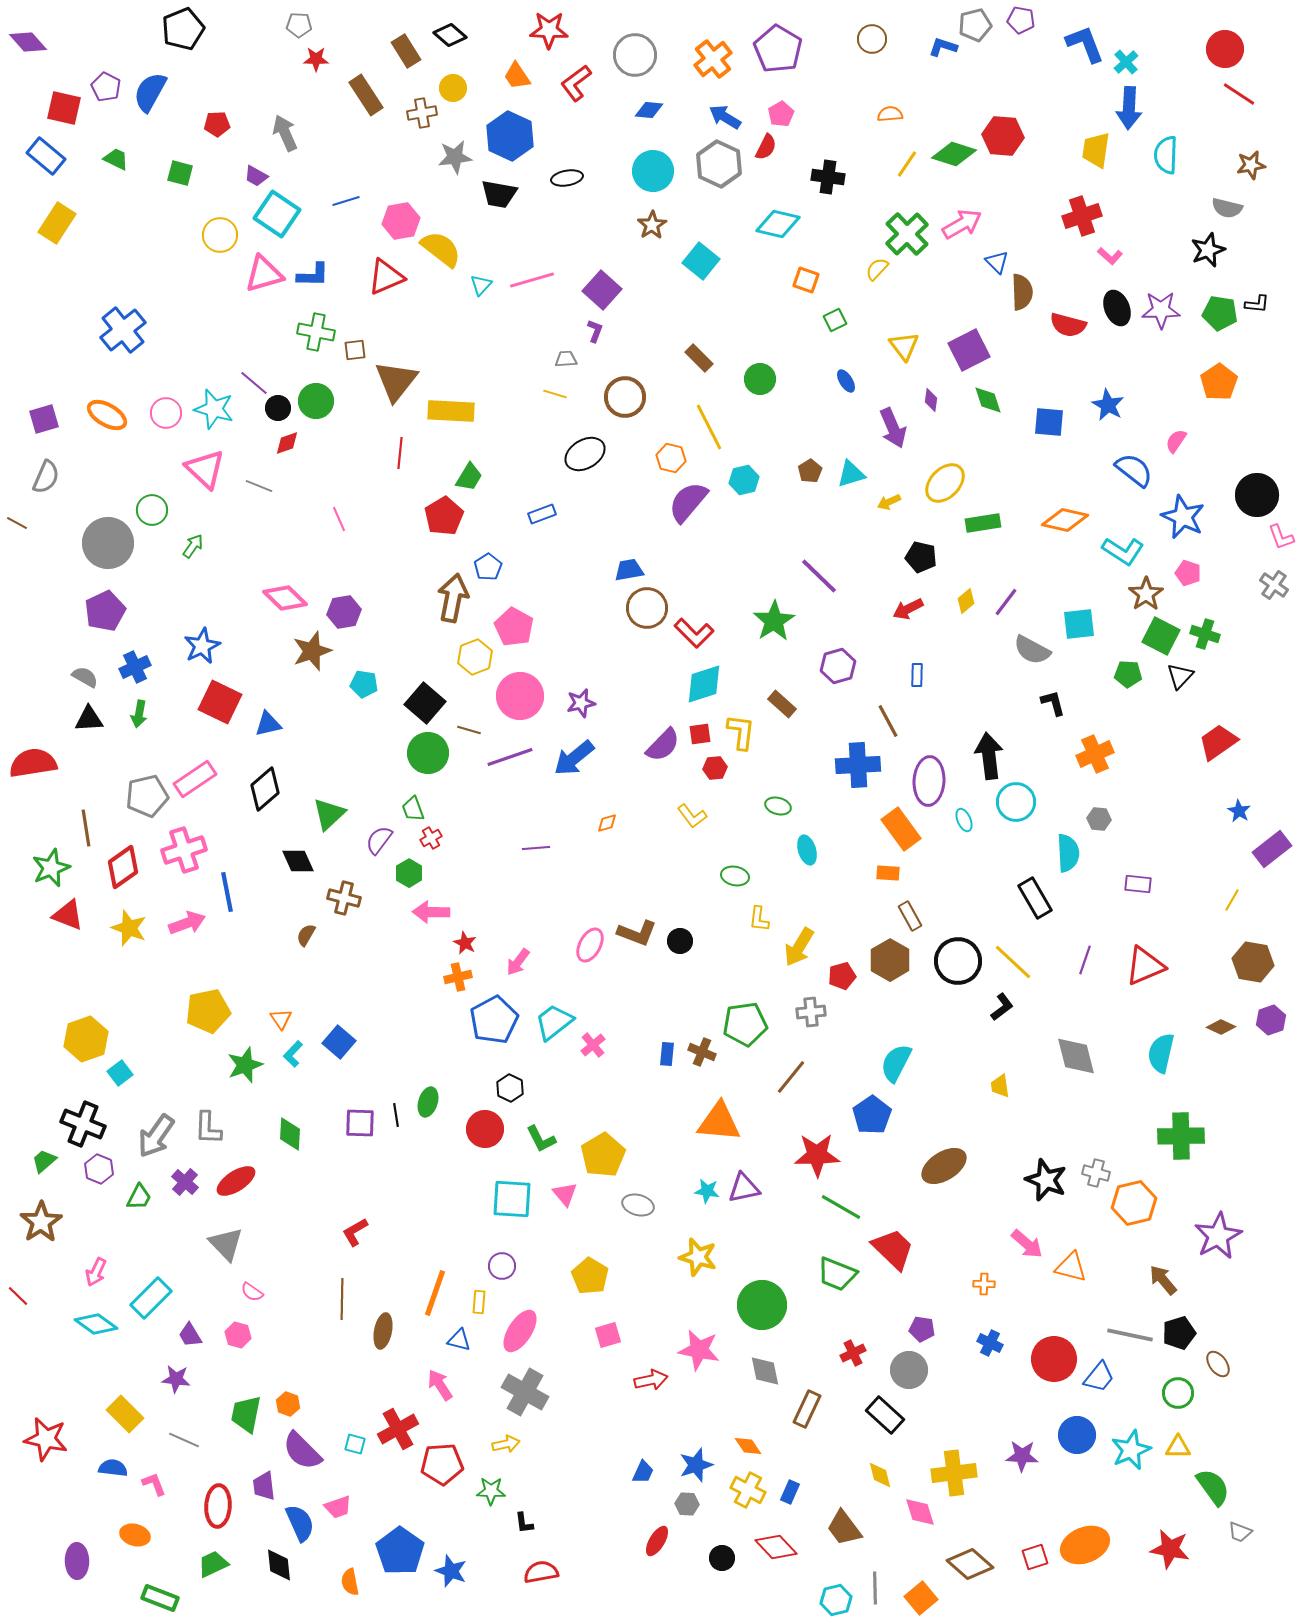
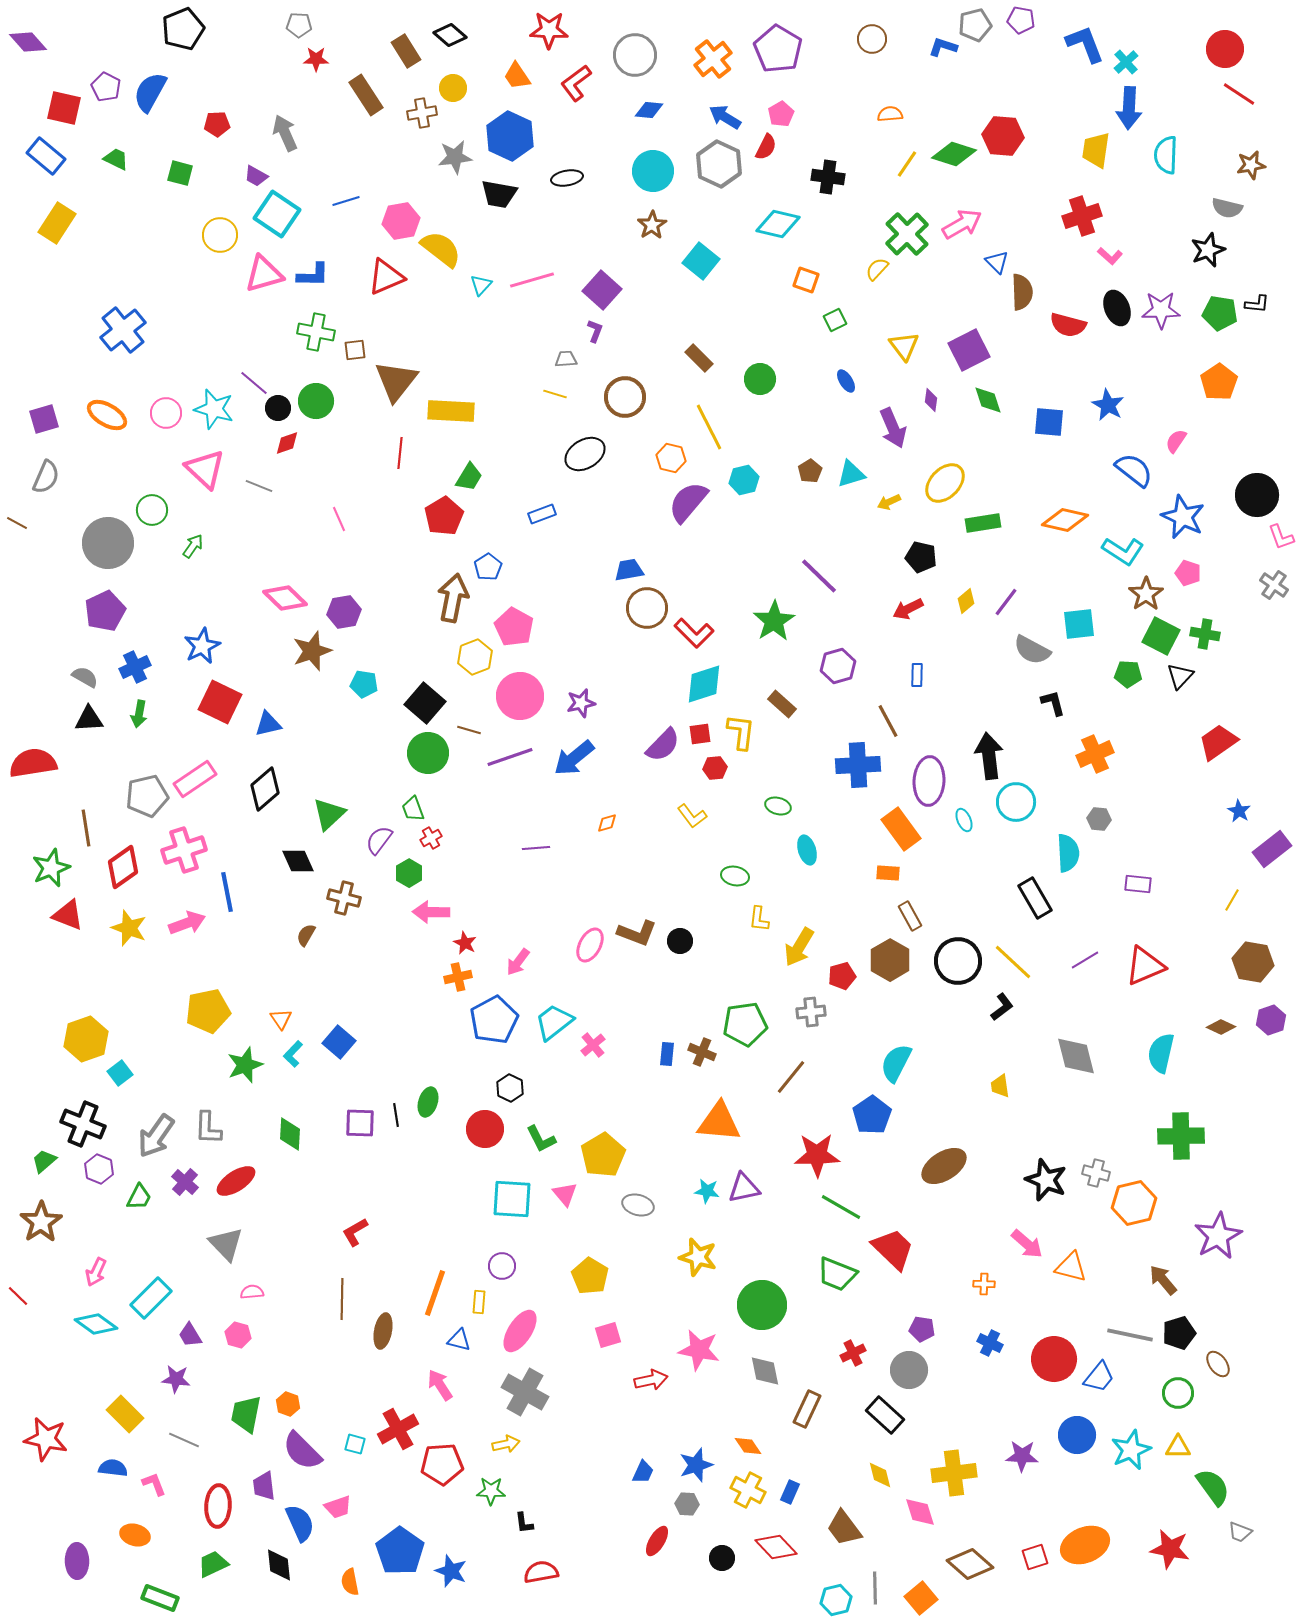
green cross at (1205, 634): rotated 8 degrees counterclockwise
purple line at (1085, 960): rotated 40 degrees clockwise
pink semicircle at (252, 1292): rotated 140 degrees clockwise
